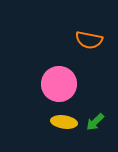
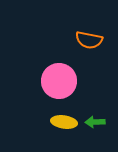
pink circle: moved 3 px up
green arrow: rotated 42 degrees clockwise
